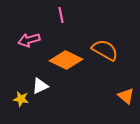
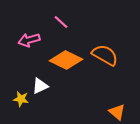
pink line: moved 7 px down; rotated 35 degrees counterclockwise
orange semicircle: moved 5 px down
orange triangle: moved 9 px left, 16 px down
